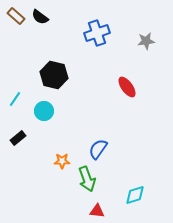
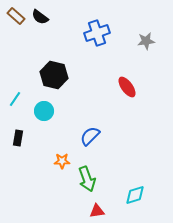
black rectangle: rotated 42 degrees counterclockwise
blue semicircle: moved 8 px left, 13 px up; rotated 10 degrees clockwise
red triangle: rotated 14 degrees counterclockwise
